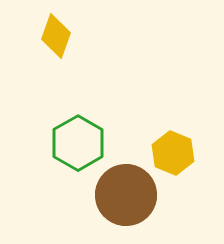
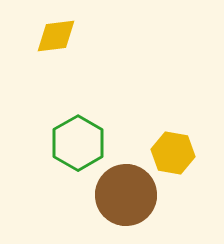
yellow diamond: rotated 63 degrees clockwise
yellow hexagon: rotated 12 degrees counterclockwise
